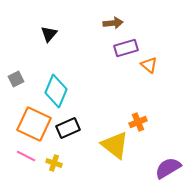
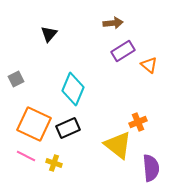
purple rectangle: moved 3 px left, 3 px down; rotated 15 degrees counterclockwise
cyan diamond: moved 17 px right, 2 px up
yellow triangle: moved 3 px right
purple semicircle: moved 17 px left; rotated 116 degrees clockwise
